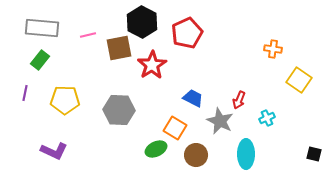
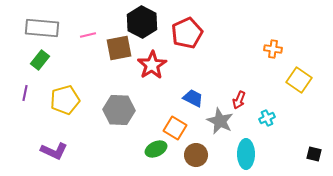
yellow pentagon: rotated 16 degrees counterclockwise
